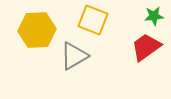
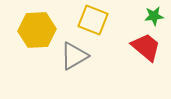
red trapezoid: rotated 76 degrees clockwise
